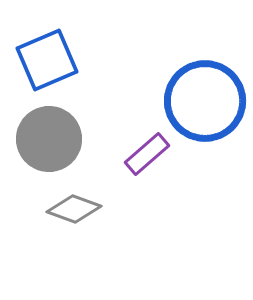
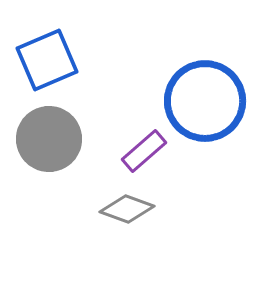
purple rectangle: moved 3 px left, 3 px up
gray diamond: moved 53 px right
